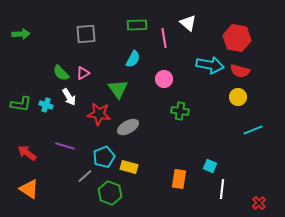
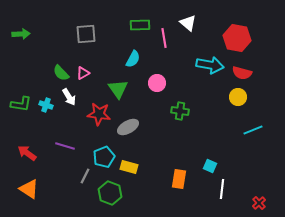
green rectangle: moved 3 px right
red semicircle: moved 2 px right, 2 px down
pink circle: moved 7 px left, 4 px down
gray line: rotated 21 degrees counterclockwise
